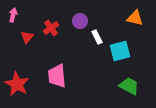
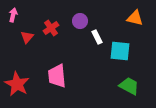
cyan square: rotated 20 degrees clockwise
